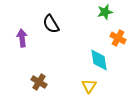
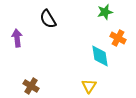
black semicircle: moved 3 px left, 5 px up
purple arrow: moved 5 px left
cyan diamond: moved 1 px right, 4 px up
brown cross: moved 8 px left, 4 px down
